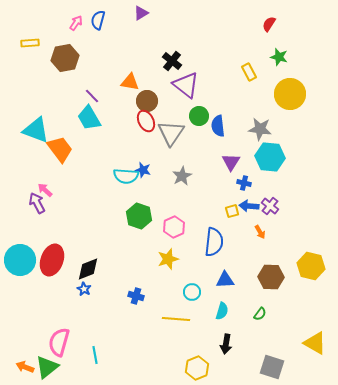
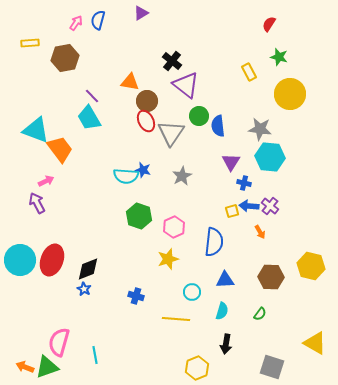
pink arrow at (45, 190): moved 1 px right, 9 px up; rotated 112 degrees clockwise
green triangle at (47, 367): rotated 20 degrees clockwise
